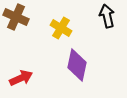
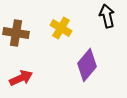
brown cross: moved 16 px down; rotated 15 degrees counterclockwise
purple diamond: moved 10 px right; rotated 28 degrees clockwise
